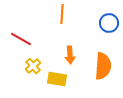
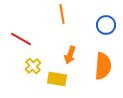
orange line: rotated 12 degrees counterclockwise
blue circle: moved 3 px left, 2 px down
orange arrow: rotated 24 degrees clockwise
